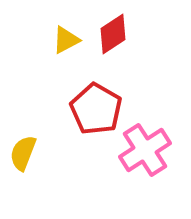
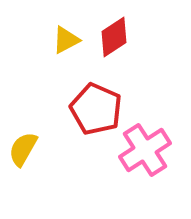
red diamond: moved 1 px right, 3 px down
red pentagon: rotated 6 degrees counterclockwise
yellow semicircle: moved 4 px up; rotated 9 degrees clockwise
